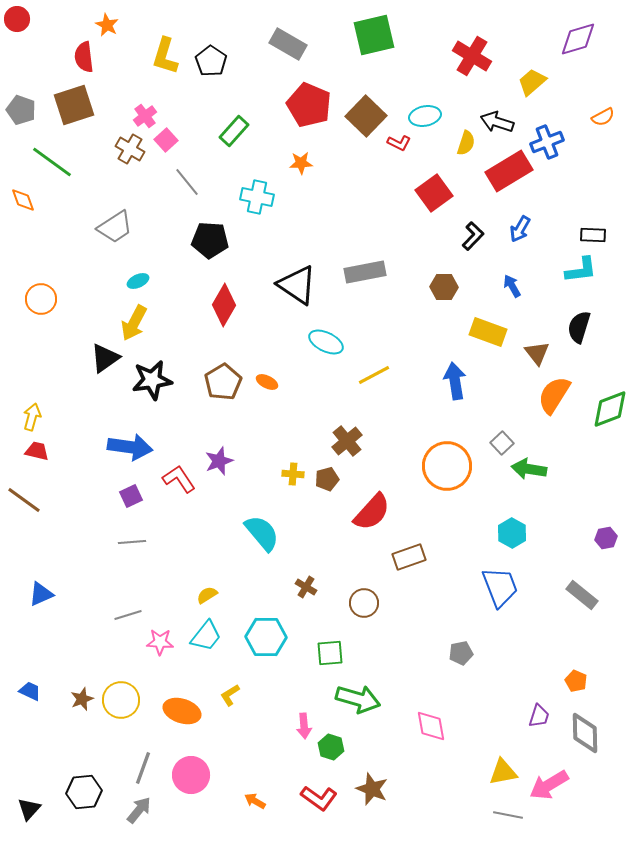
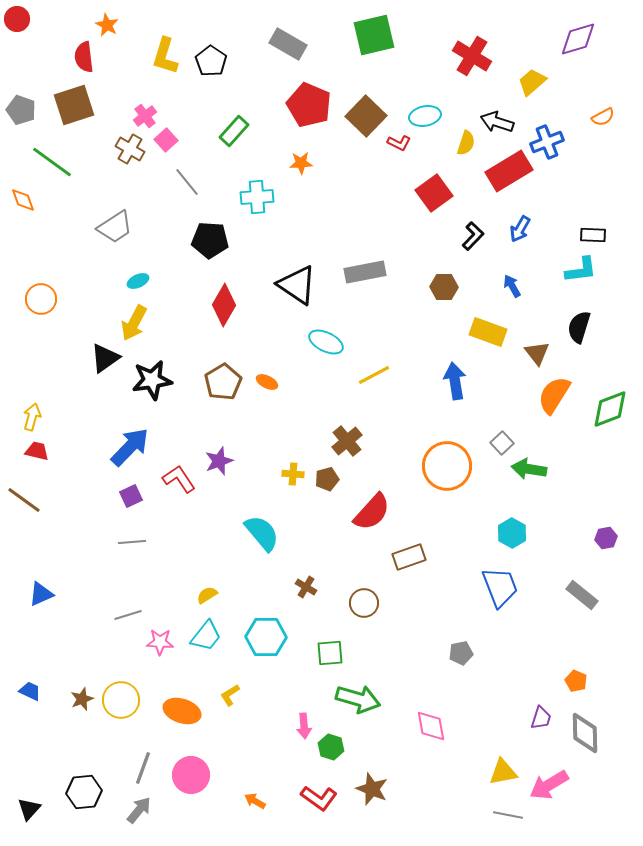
cyan cross at (257, 197): rotated 16 degrees counterclockwise
blue arrow at (130, 447): rotated 54 degrees counterclockwise
purple trapezoid at (539, 716): moved 2 px right, 2 px down
